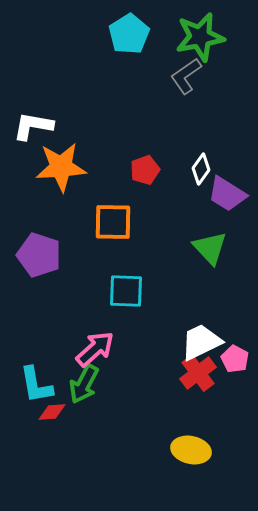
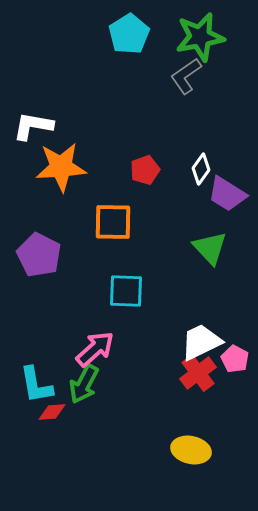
purple pentagon: rotated 9 degrees clockwise
